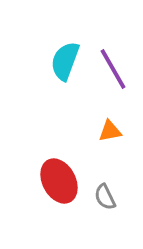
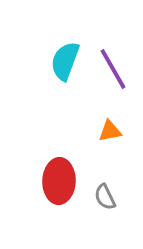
red ellipse: rotated 30 degrees clockwise
